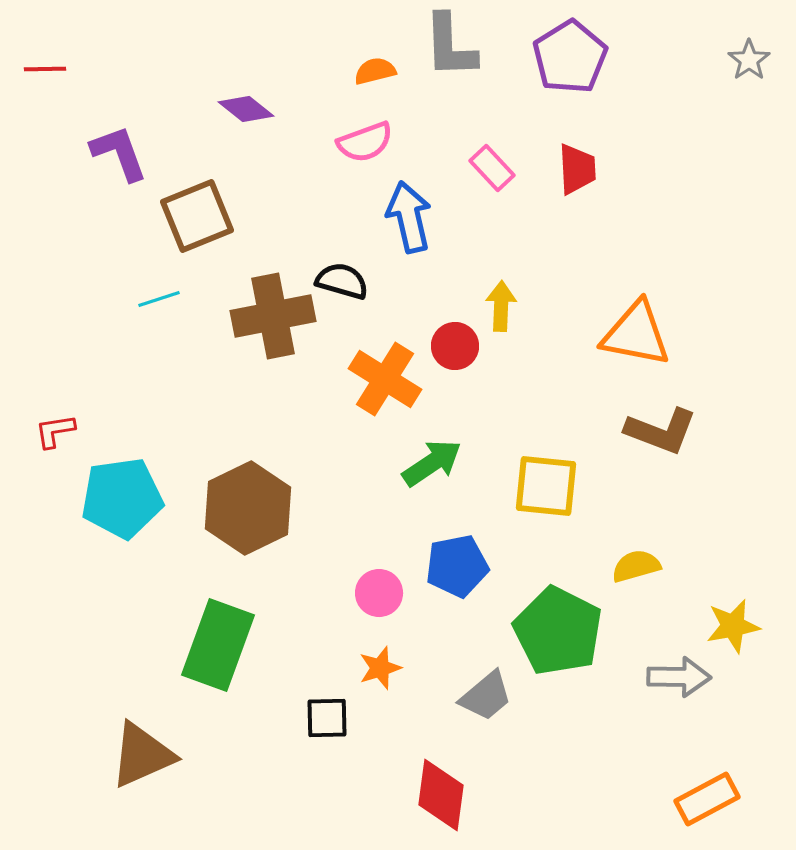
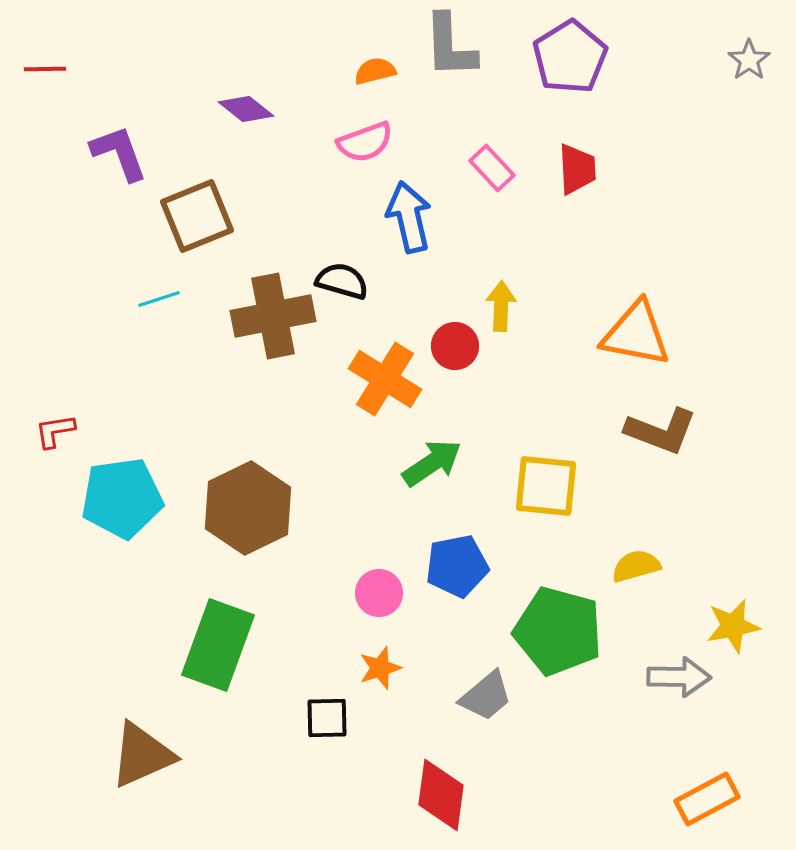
green pentagon: rotated 12 degrees counterclockwise
